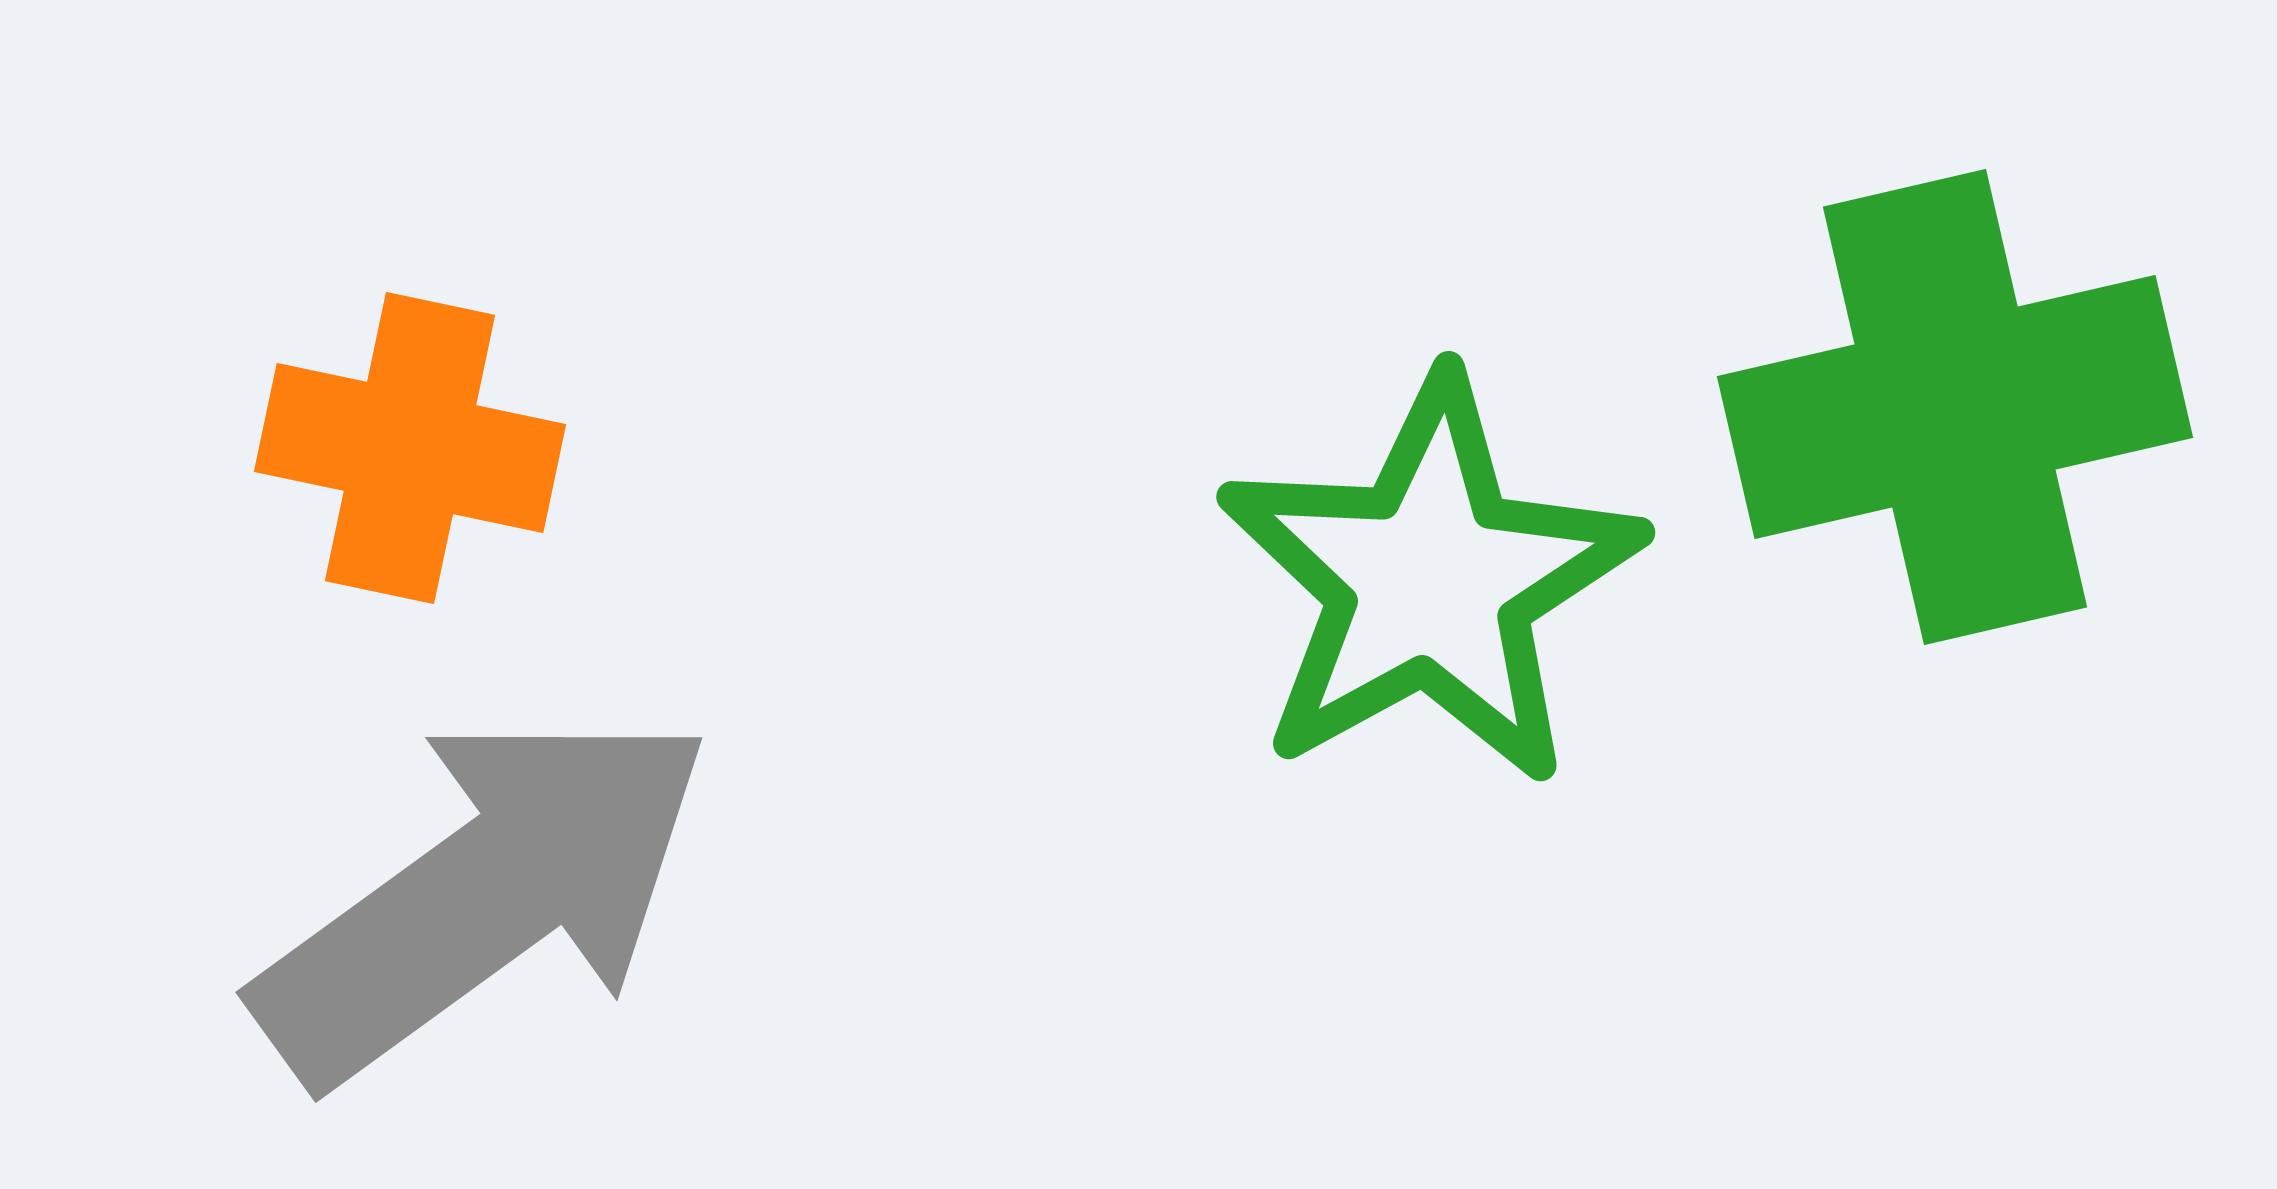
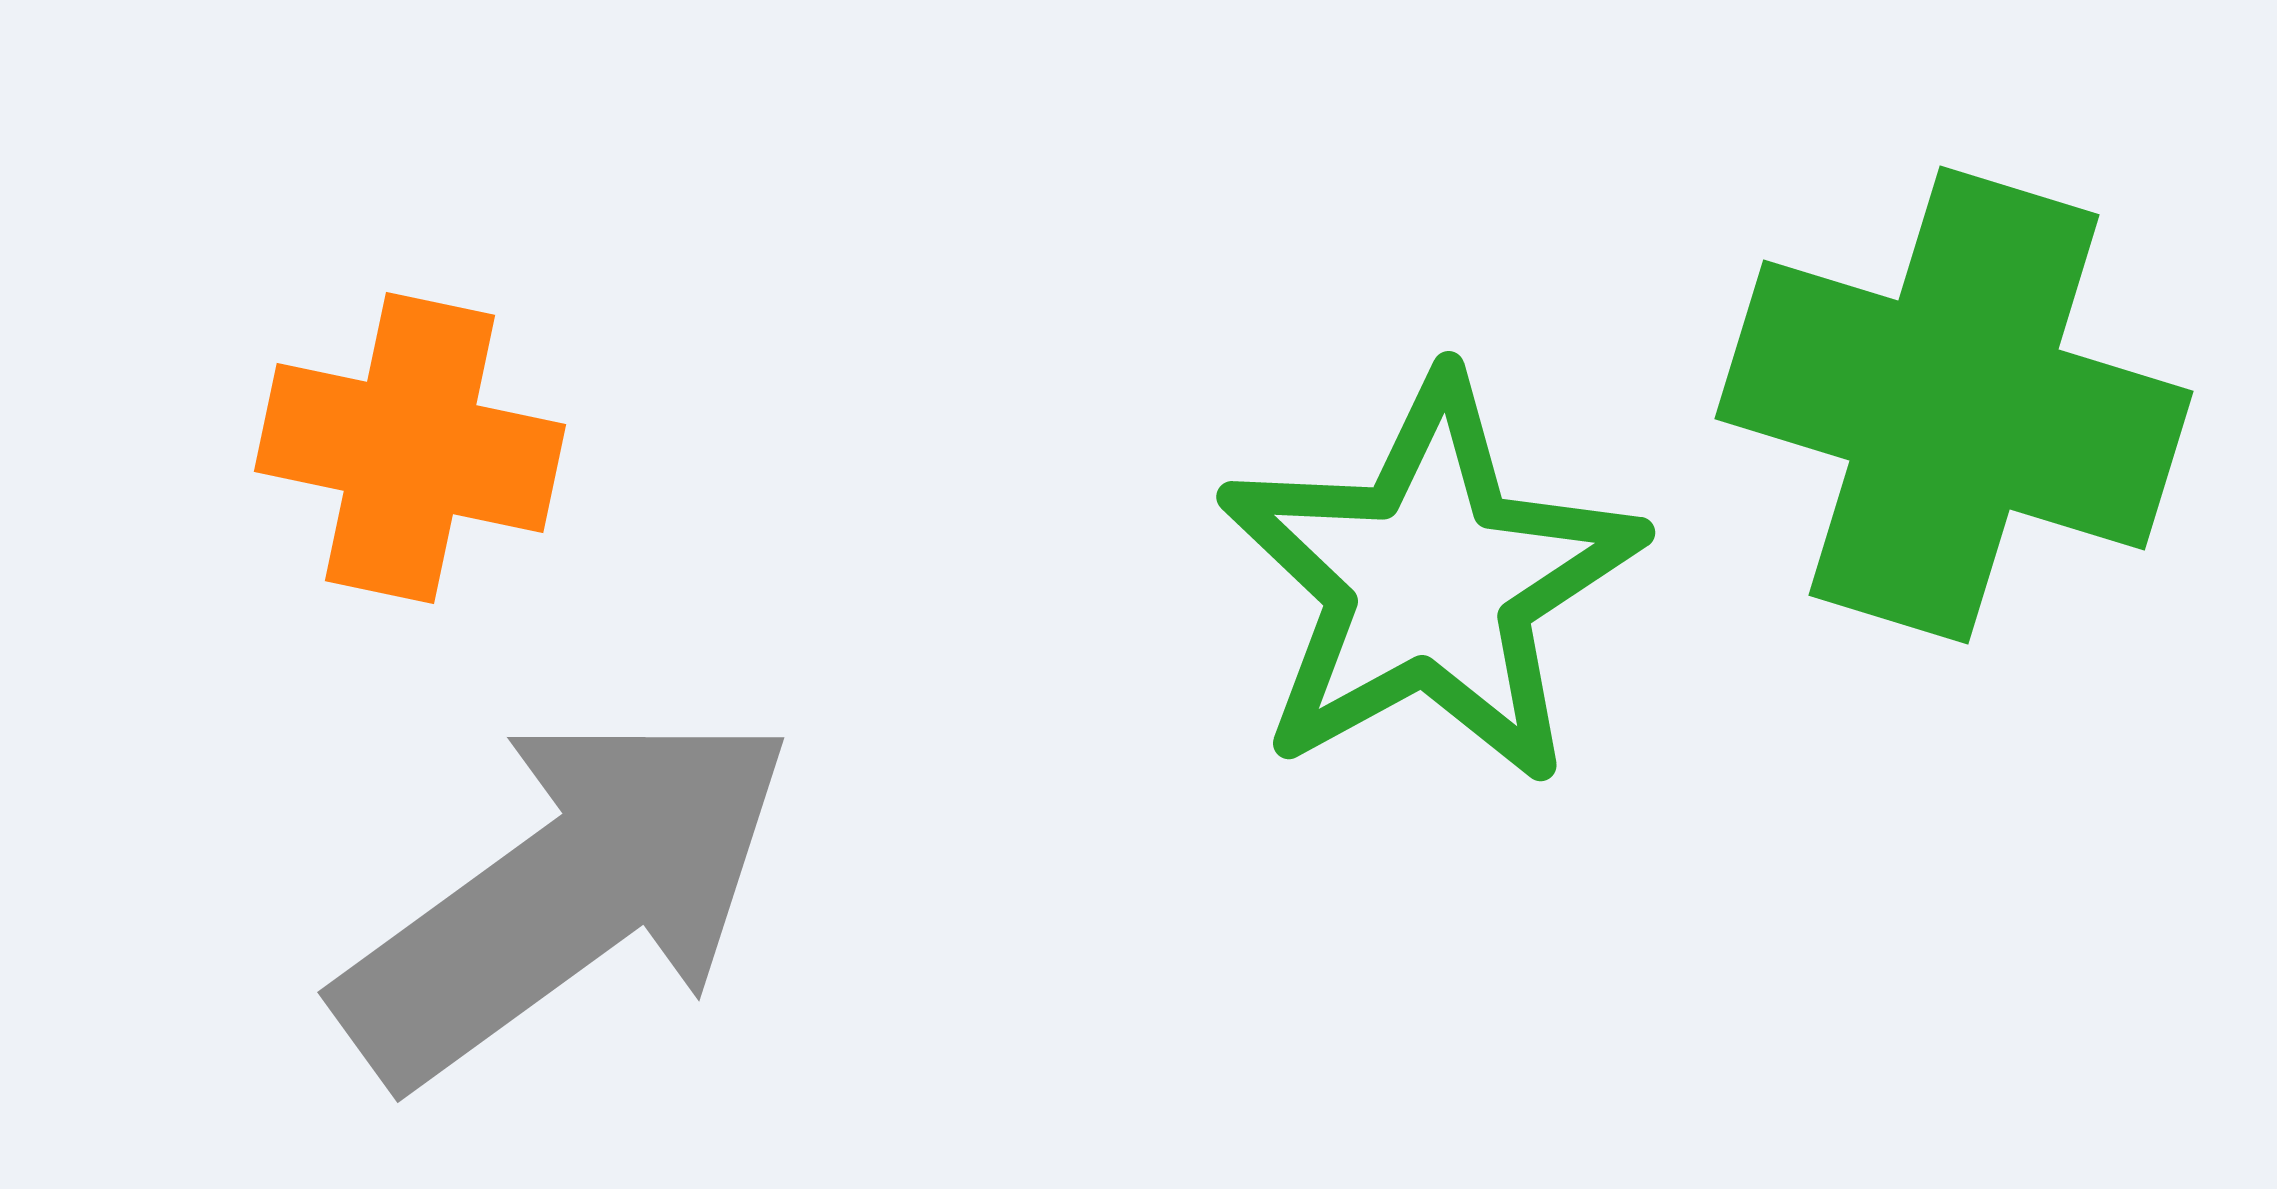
green cross: moved 1 px left, 2 px up; rotated 30 degrees clockwise
gray arrow: moved 82 px right
